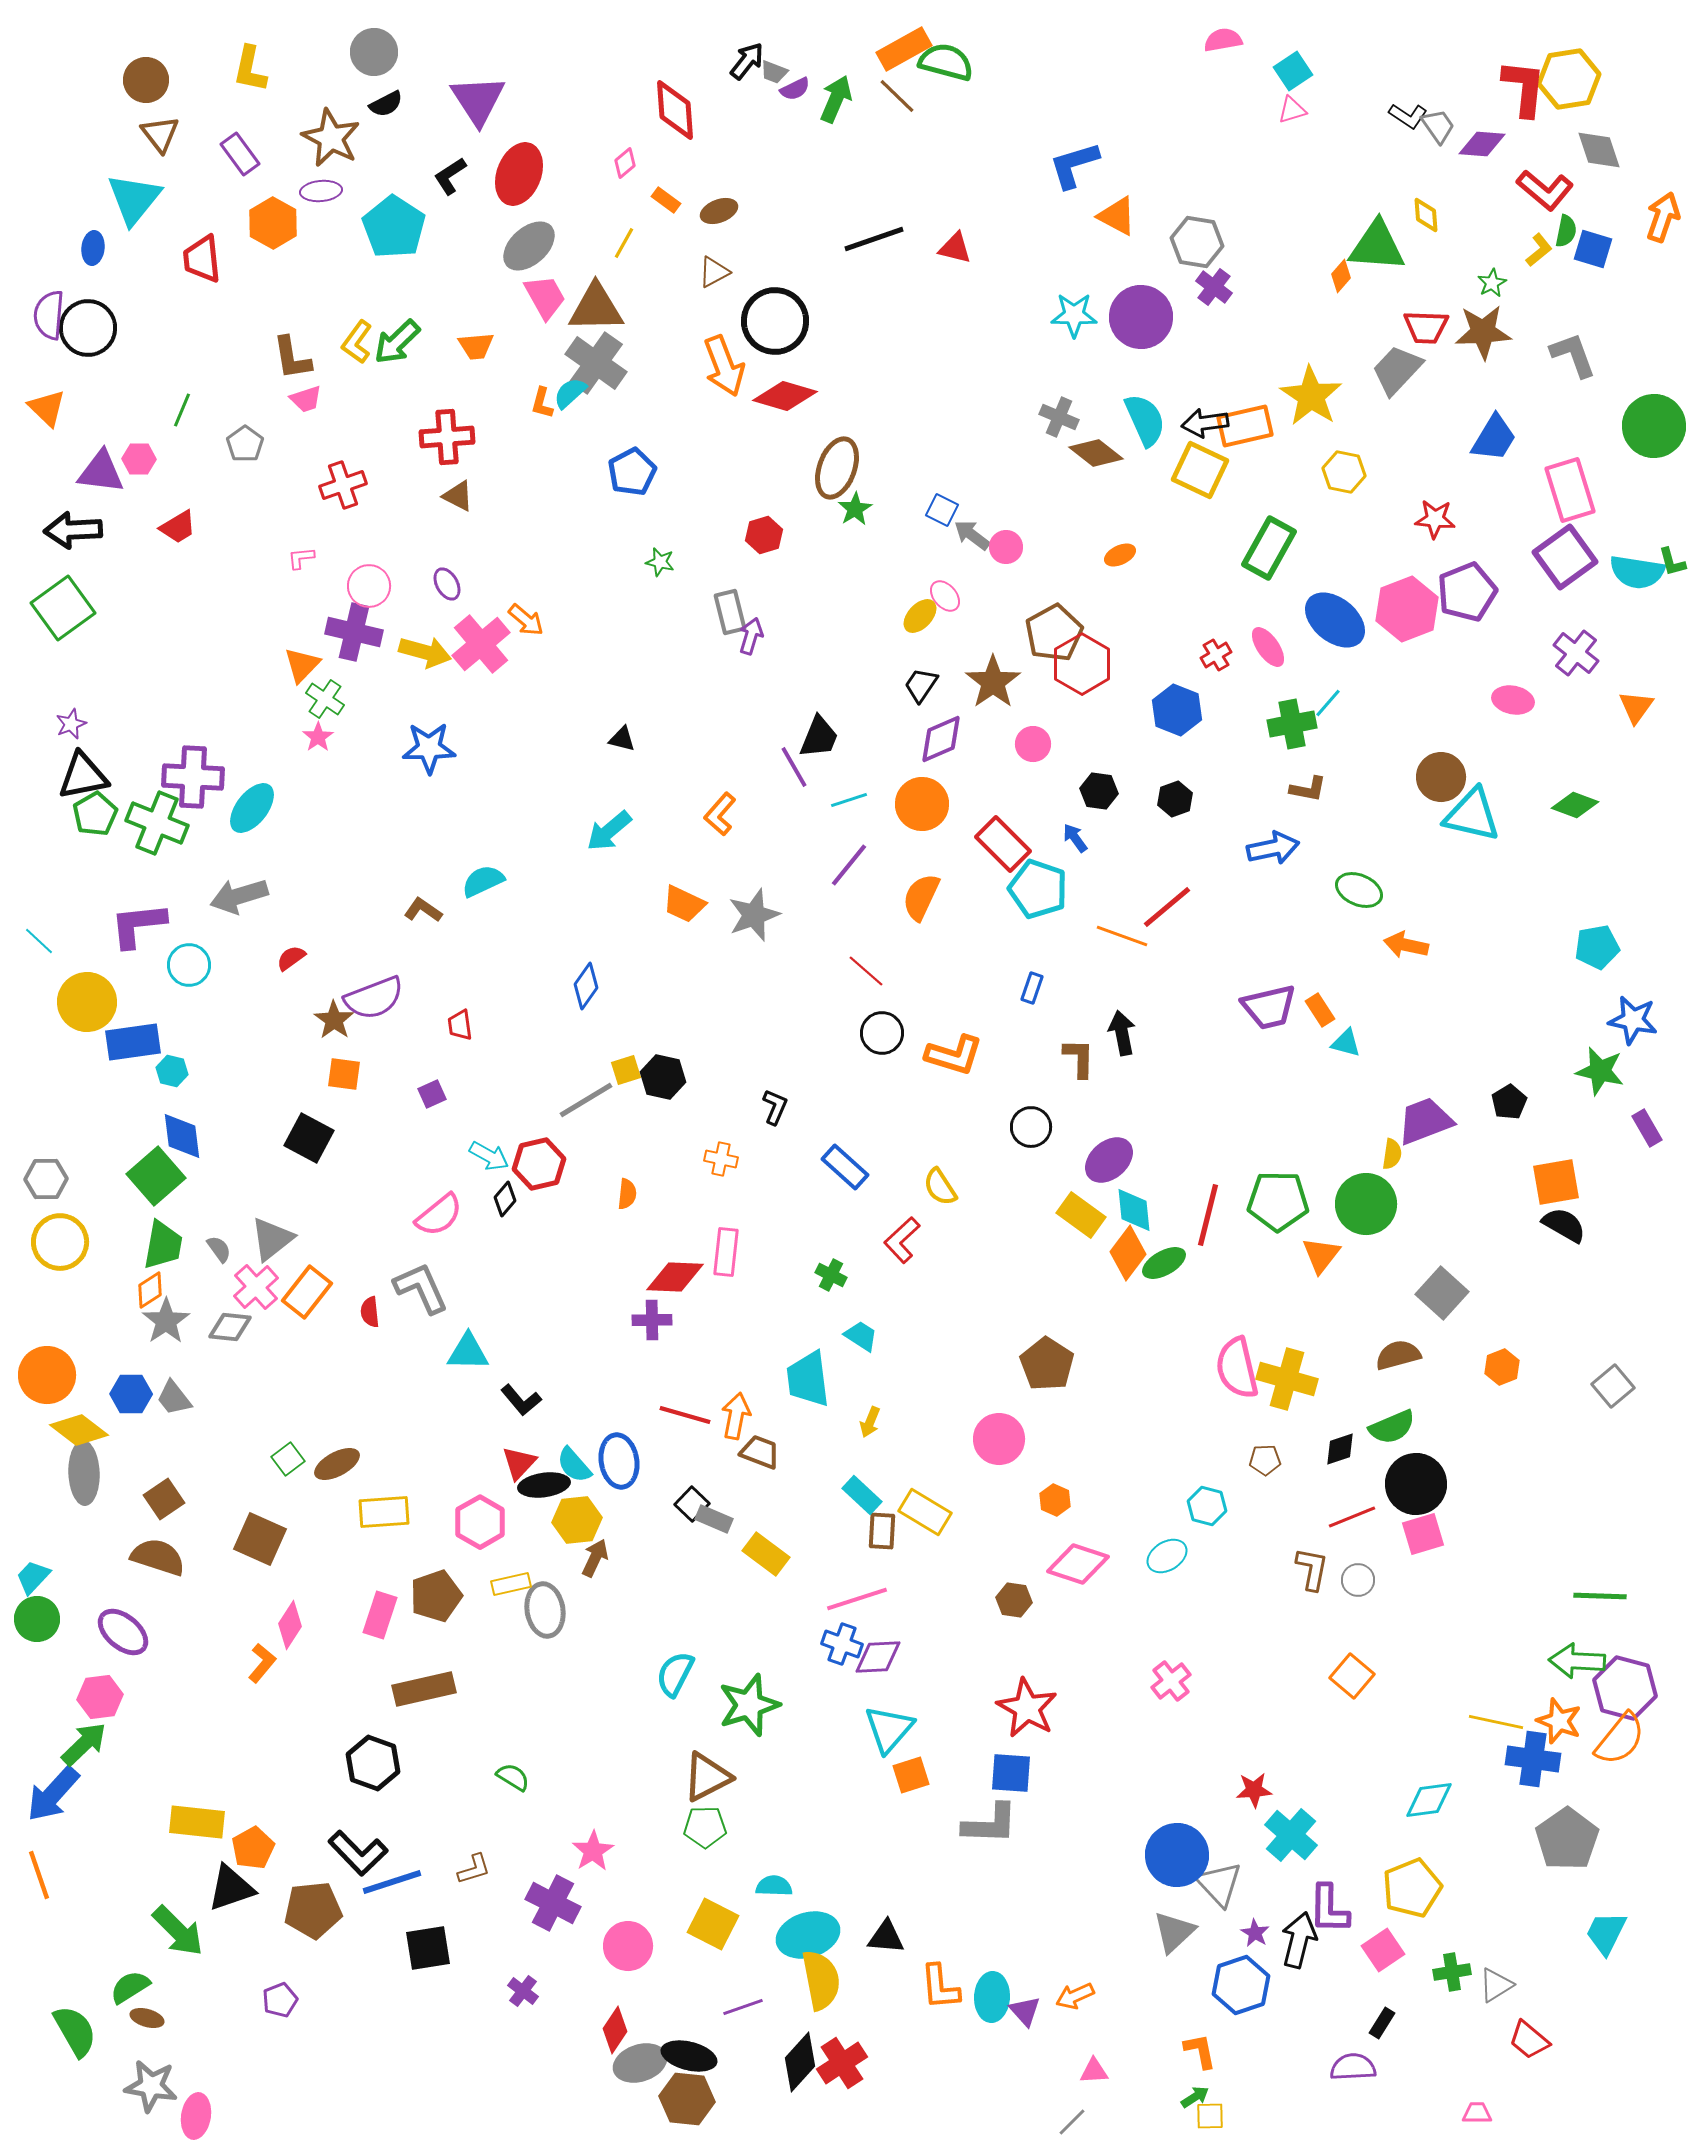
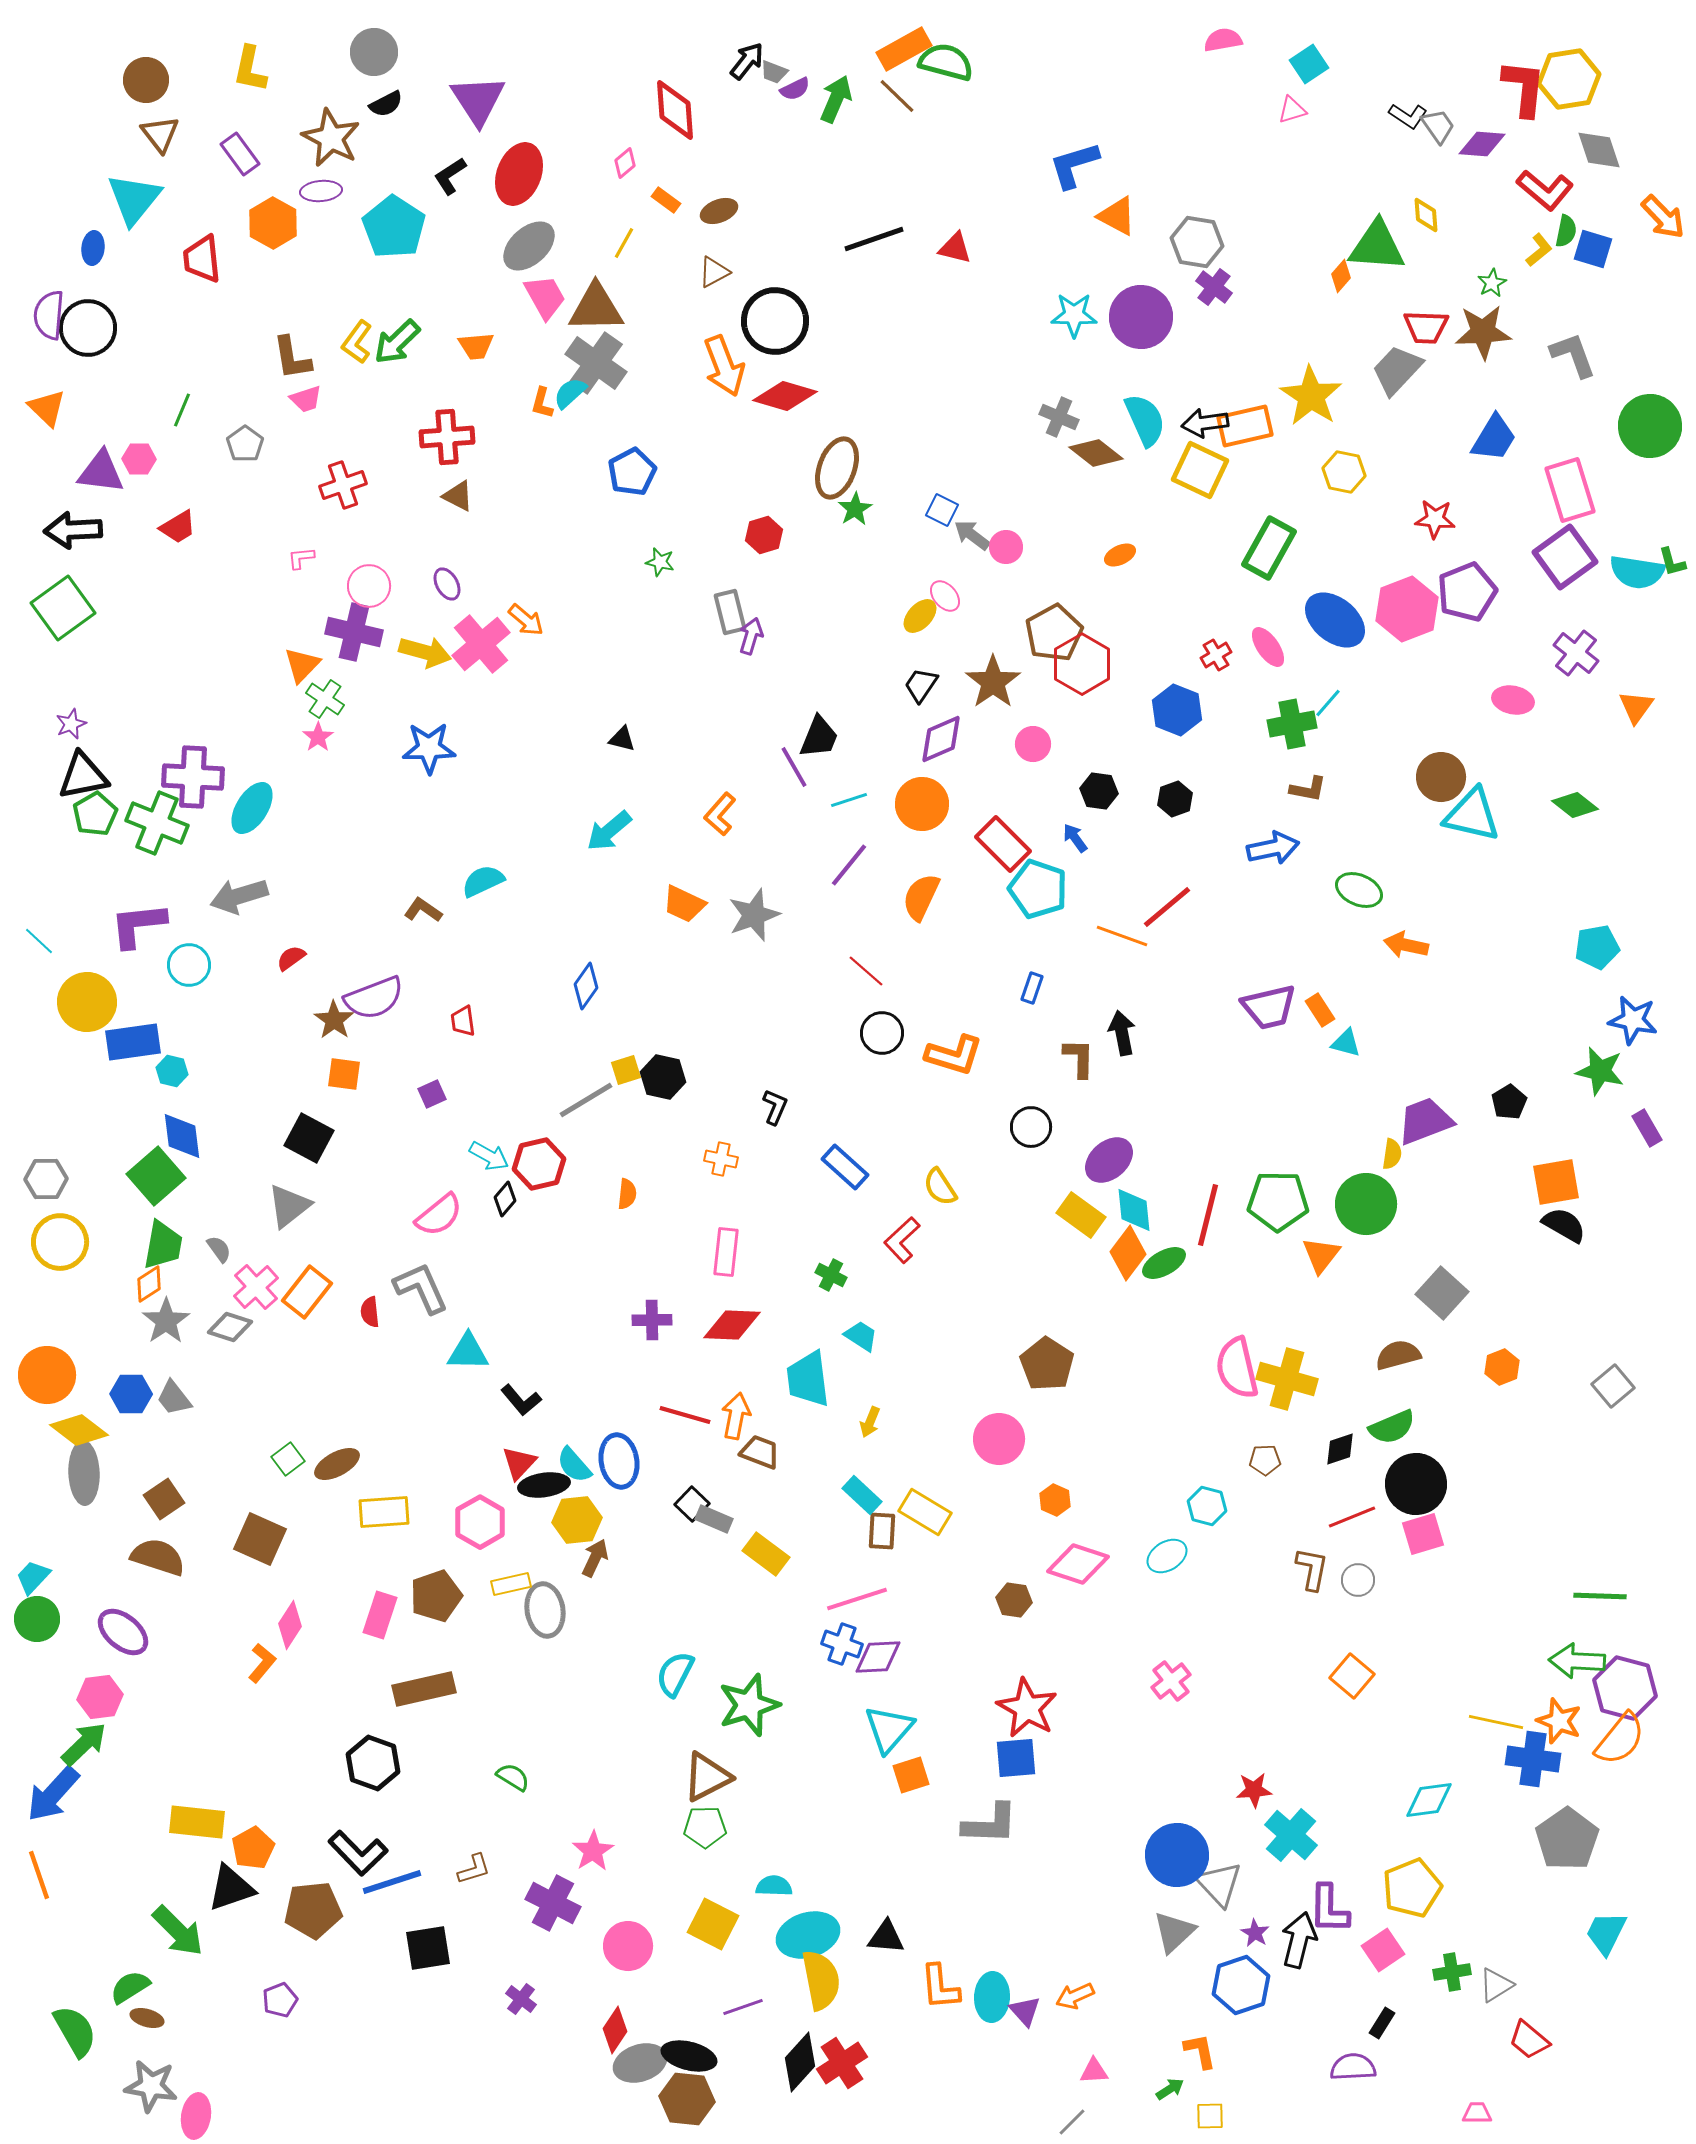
cyan square at (1293, 71): moved 16 px right, 7 px up
orange arrow at (1663, 217): rotated 117 degrees clockwise
green circle at (1654, 426): moved 4 px left
green diamond at (1575, 805): rotated 18 degrees clockwise
cyan ellipse at (252, 808): rotated 6 degrees counterclockwise
red trapezoid at (460, 1025): moved 3 px right, 4 px up
gray triangle at (272, 1239): moved 17 px right, 33 px up
red diamond at (675, 1277): moved 57 px right, 48 px down
orange diamond at (150, 1290): moved 1 px left, 6 px up
gray diamond at (230, 1327): rotated 12 degrees clockwise
blue square at (1011, 1773): moved 5 px right, 15 px up; rotated 9 degrees counterclockwise
purple cross at (523, 1991): moved 2 px left, 8 px down
green arrow at (1195, 2097): moved 25 px left, 8 px up
